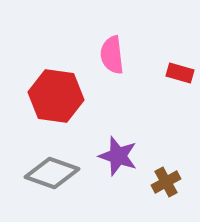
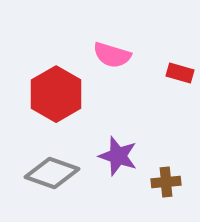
pink semicircle: rotated 66 degrees counterclockwise
red hexagon: moved 2 px up; rotated 22 degrees clockwise
brown cross: rotated 24 degrees clockwise
